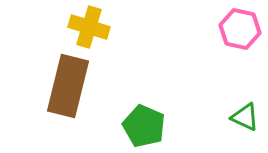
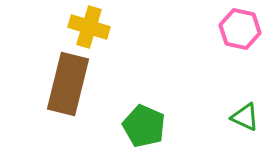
brown rectangle: moved 2 px up
